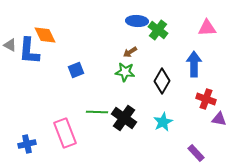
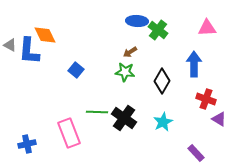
blue square: rotated 28 degrees counterclockwise
purple triangle: rotated 21 degrees clockwise
pink rectangle: moved 4 px right
